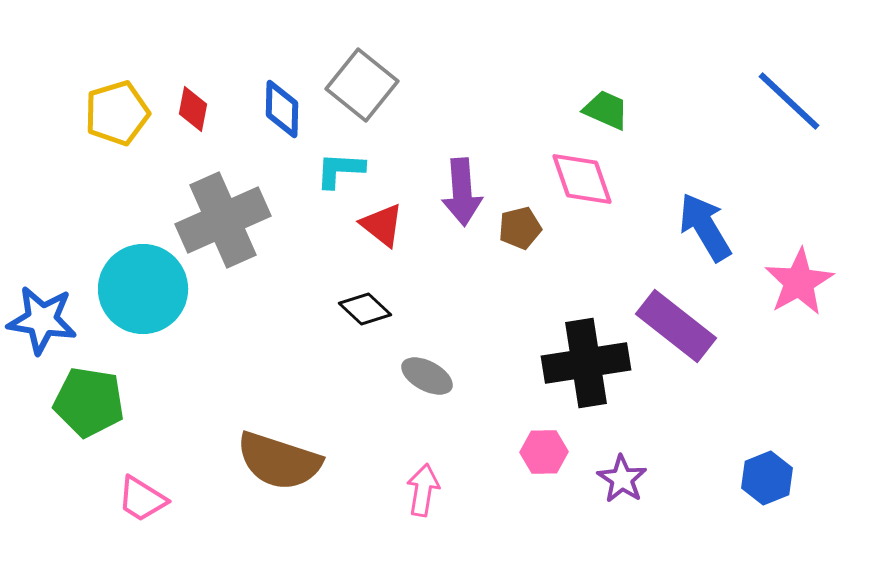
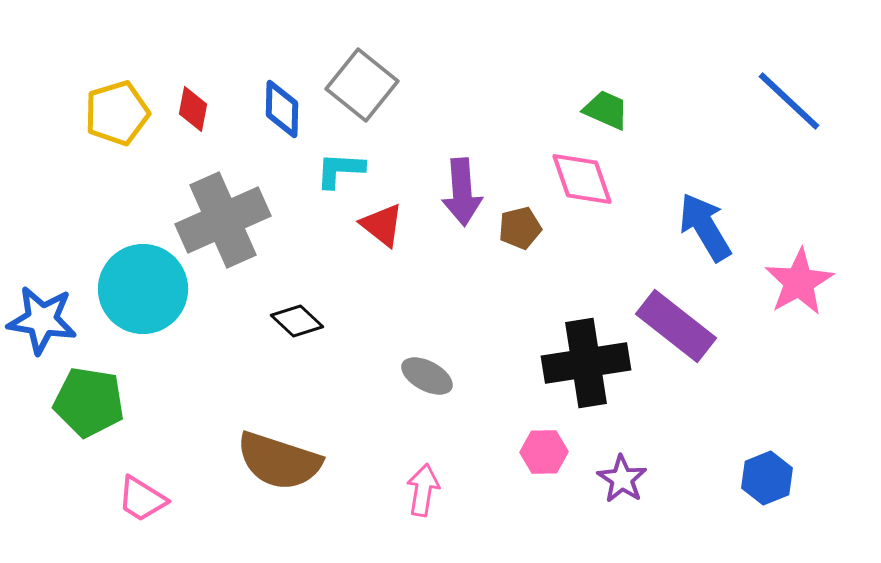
black diamond: moved 68 px left, 12 px down
